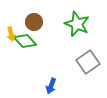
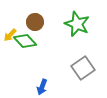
brown circle: moved 1 px right
yellow arrow: moved 1 px left, 1 px down; rotated 56 degrees clockwise
gray square: moved 5 px left, 6 px down
blue arrow: moved 9 px left, 1 px down
